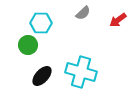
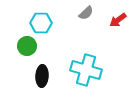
gray semicircle: moved 3 px right
green circle: moved 1 px left, 1 px down
cyan cross: moved 5 px right, 2 px up
black ellipse: rotated 40 degrees counterclockwise
